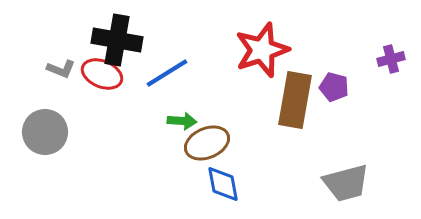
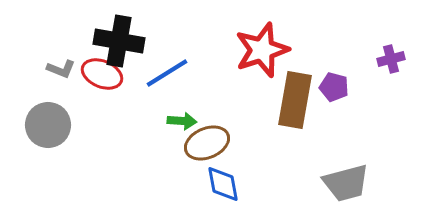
black cross: moved 2 px right, 1 px down
gray circle: moved 3 px right, 7 px up
